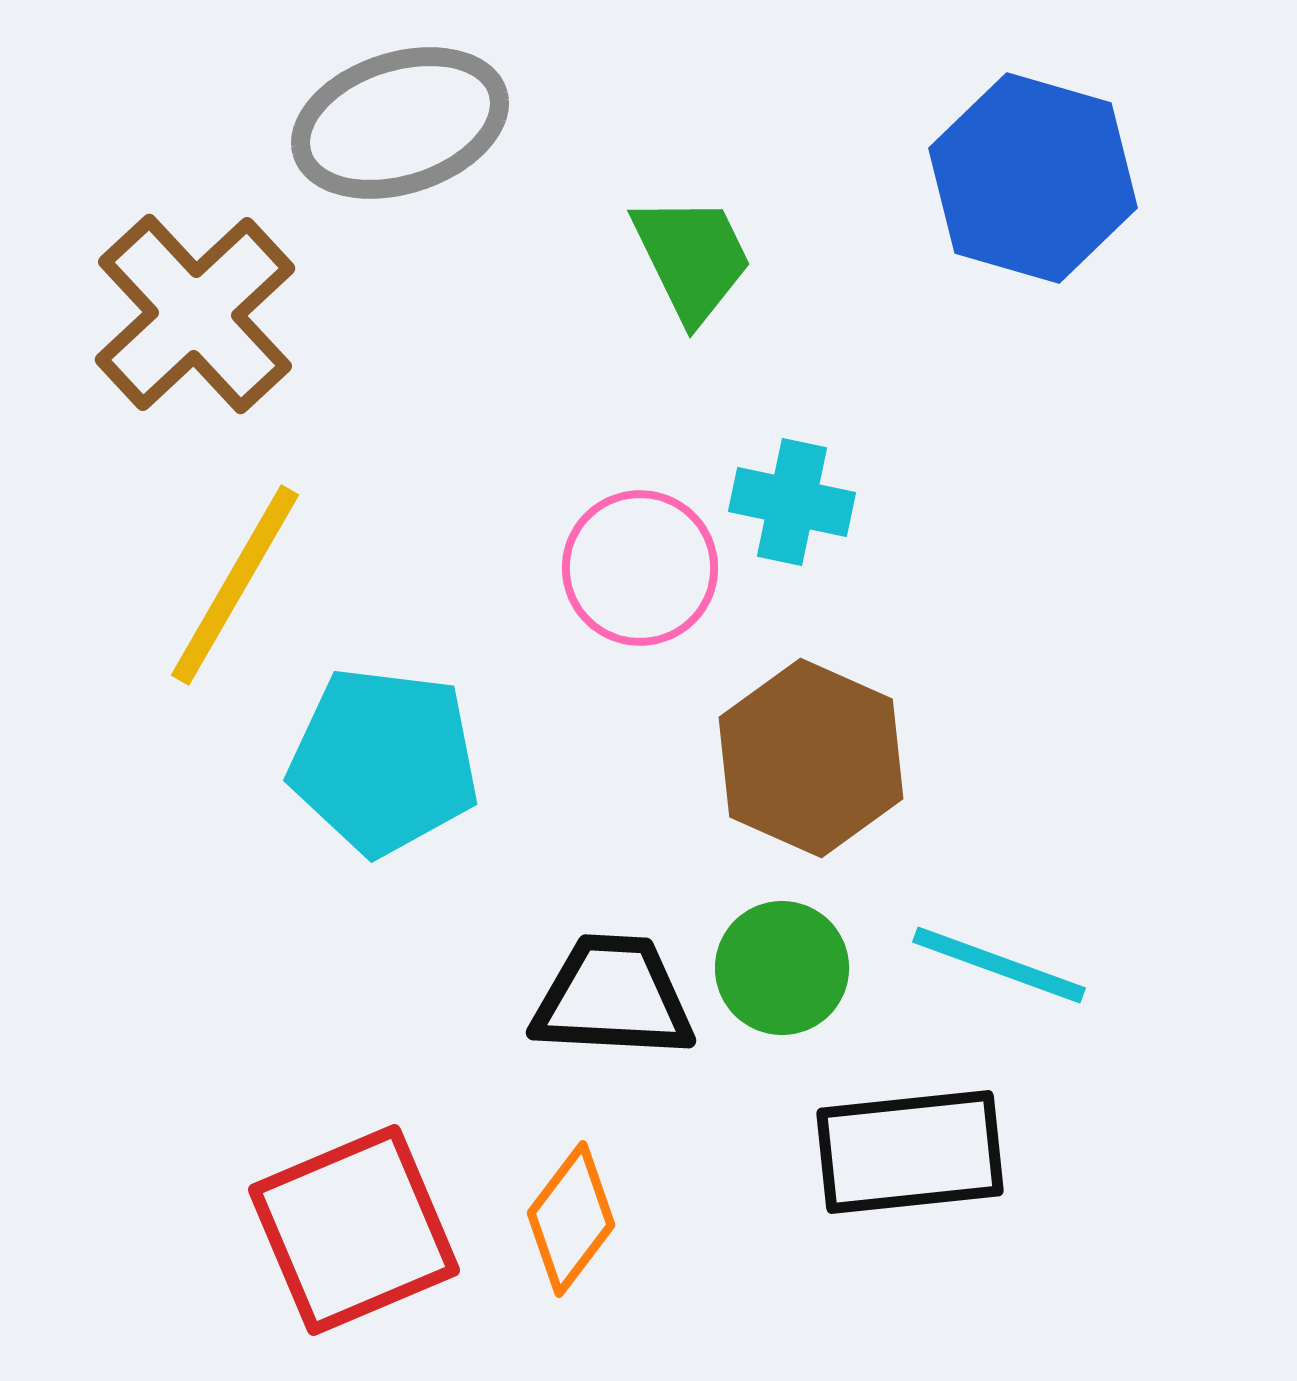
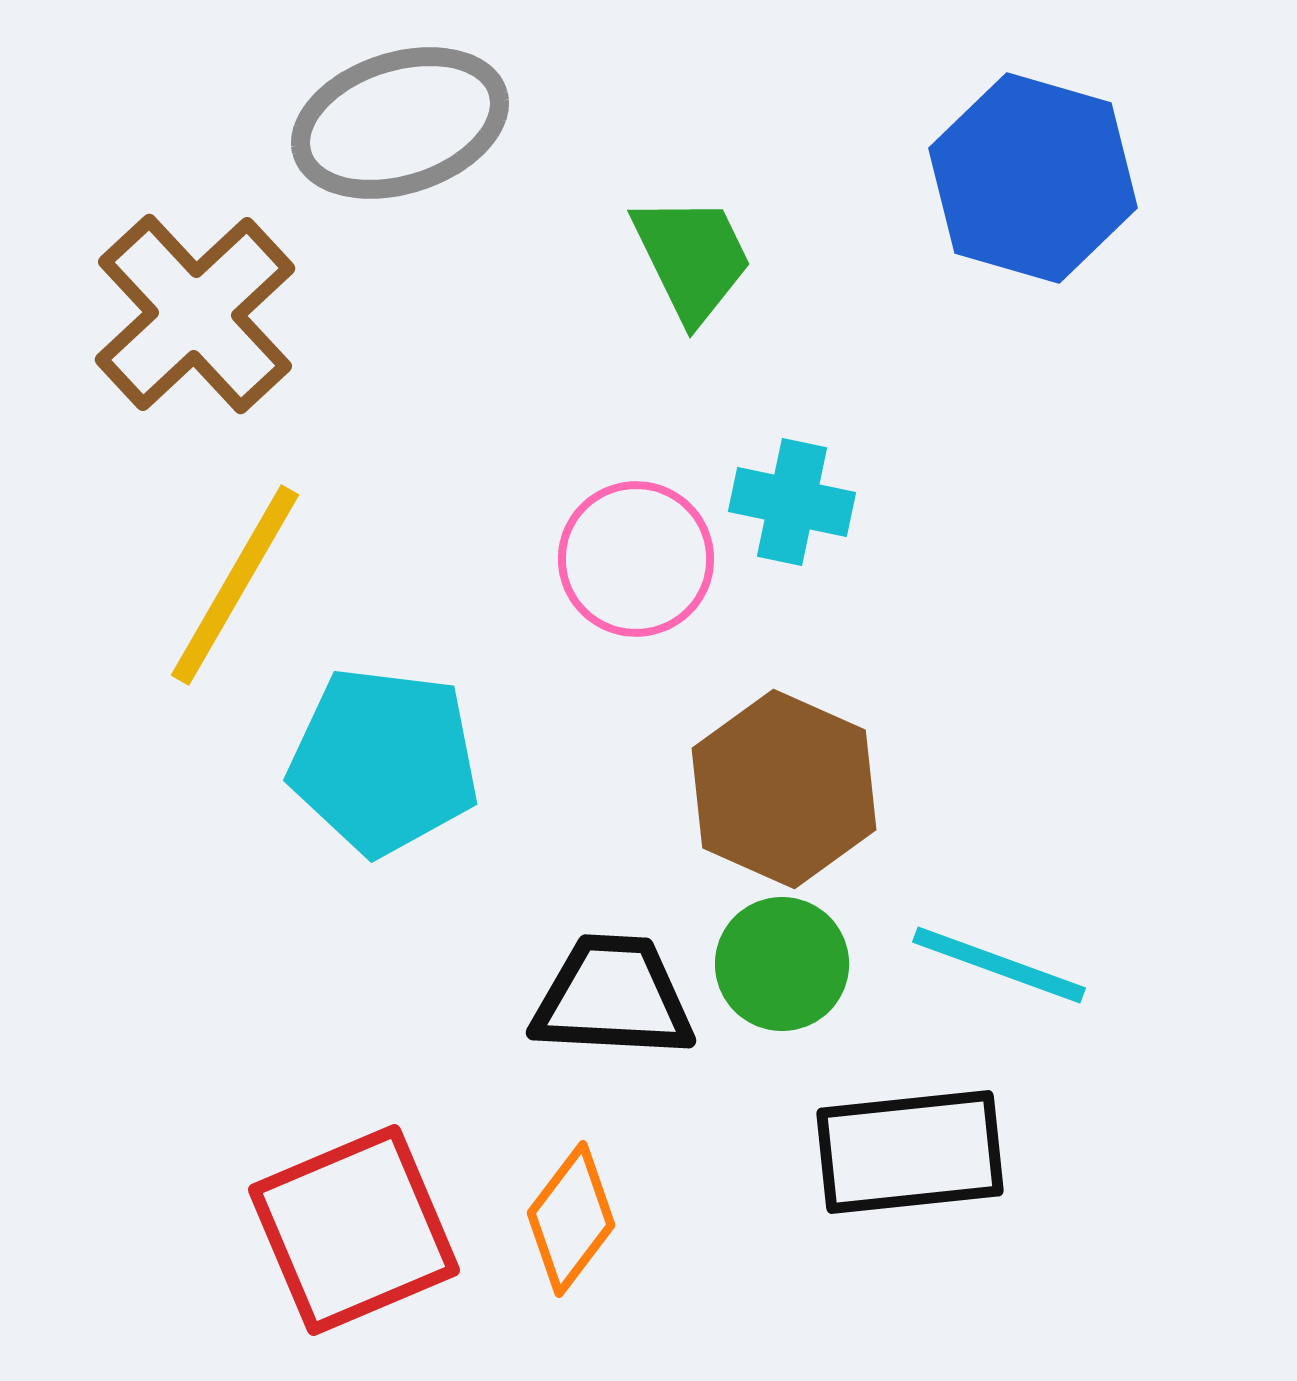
pink circle: moved 4 px left, 9 px up
brown hexagon: moved 27 px left, 31 px down
green circle: moved 4 px up
